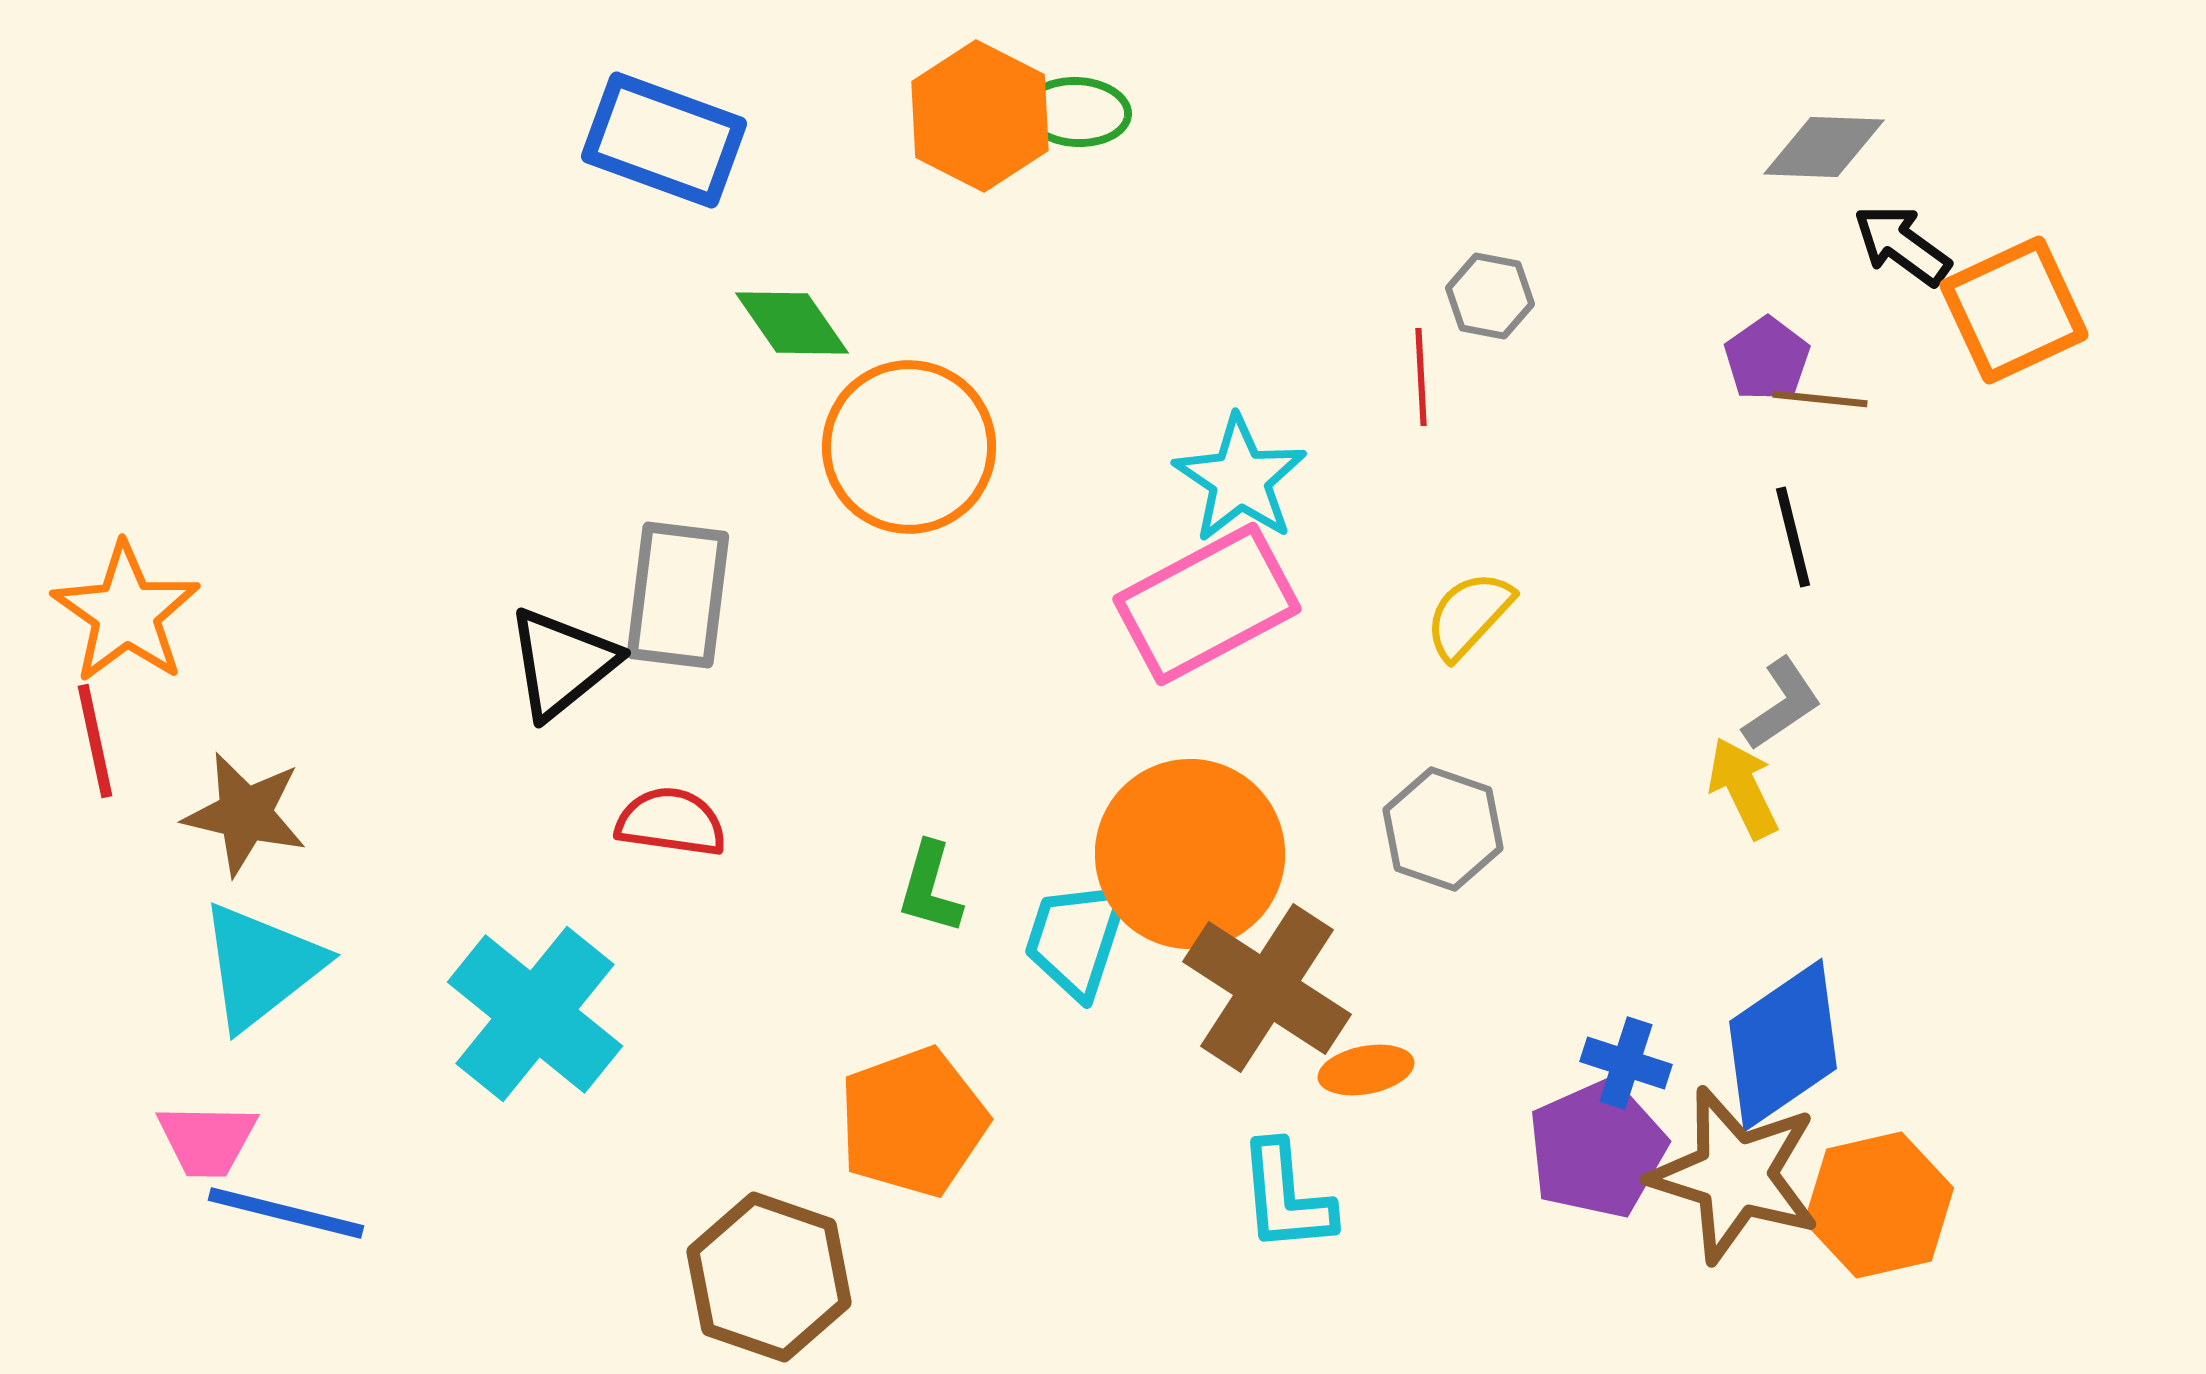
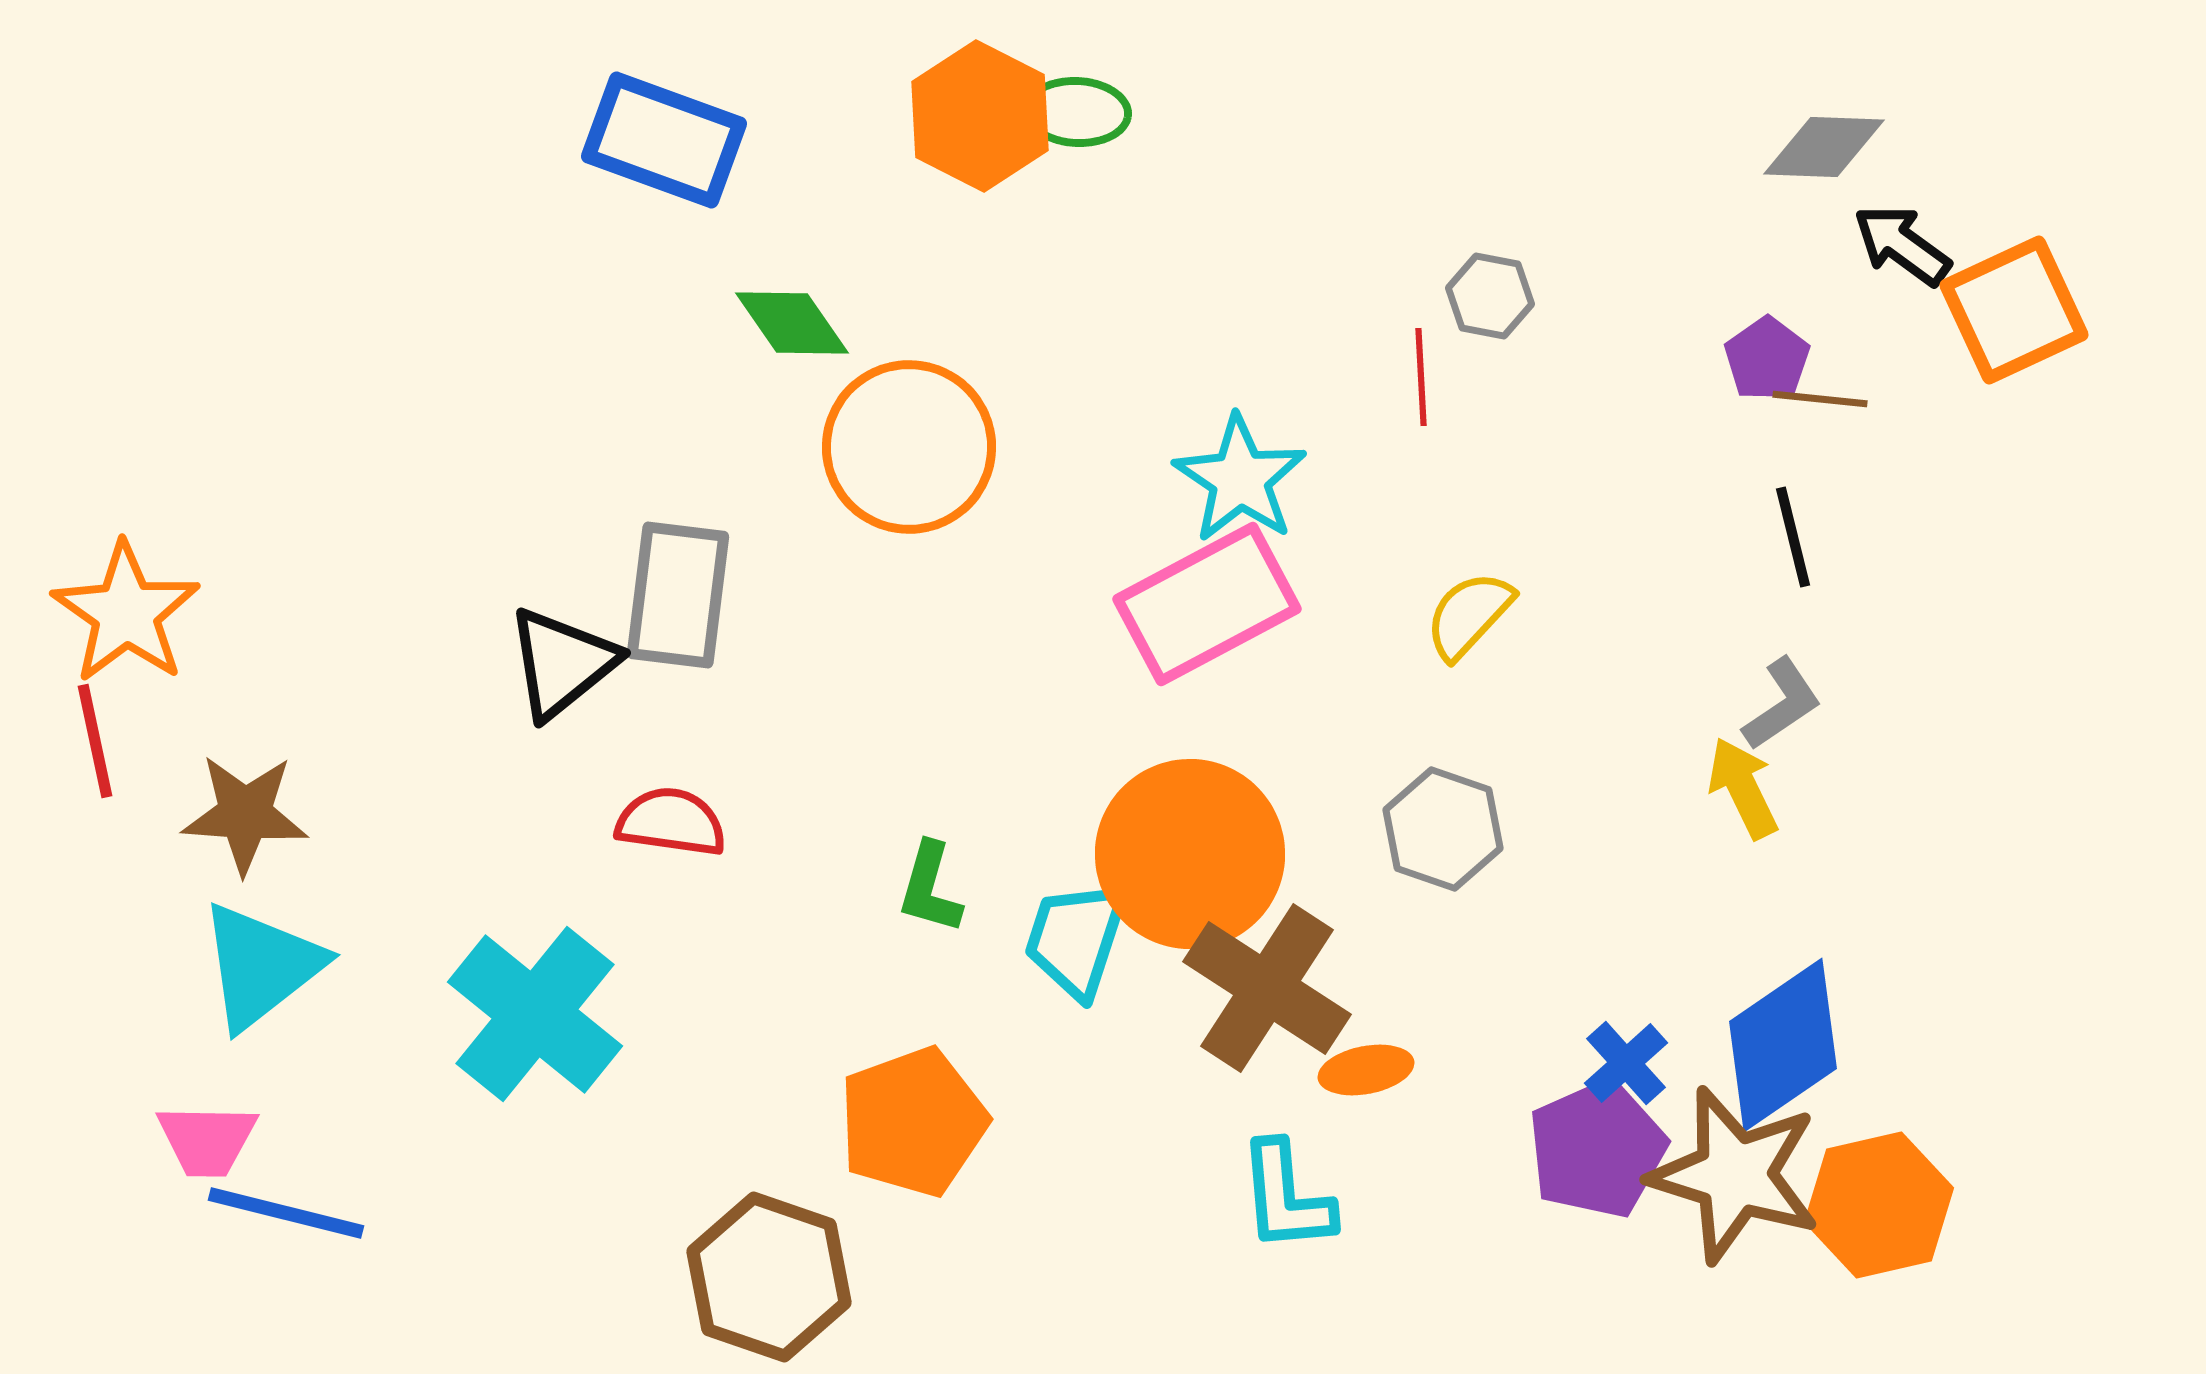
brown star at (245, 814): rotated 9 degrees counterclockwise
blue cross at (1626, 1063): rotated 30 degrees clockwise
